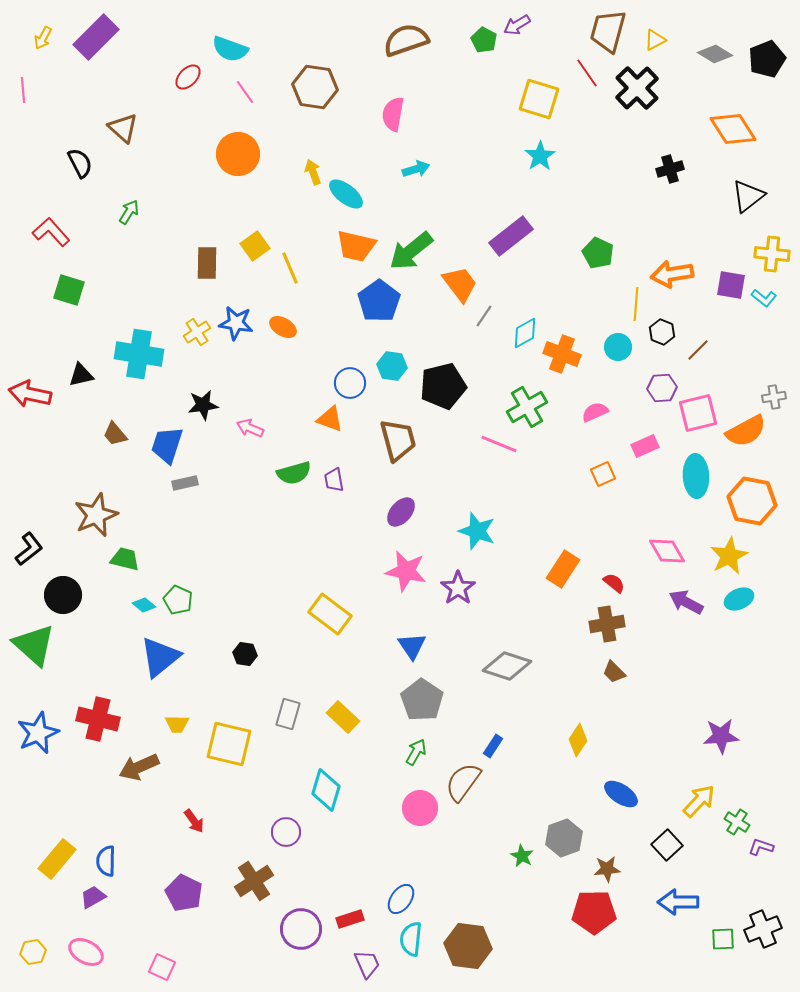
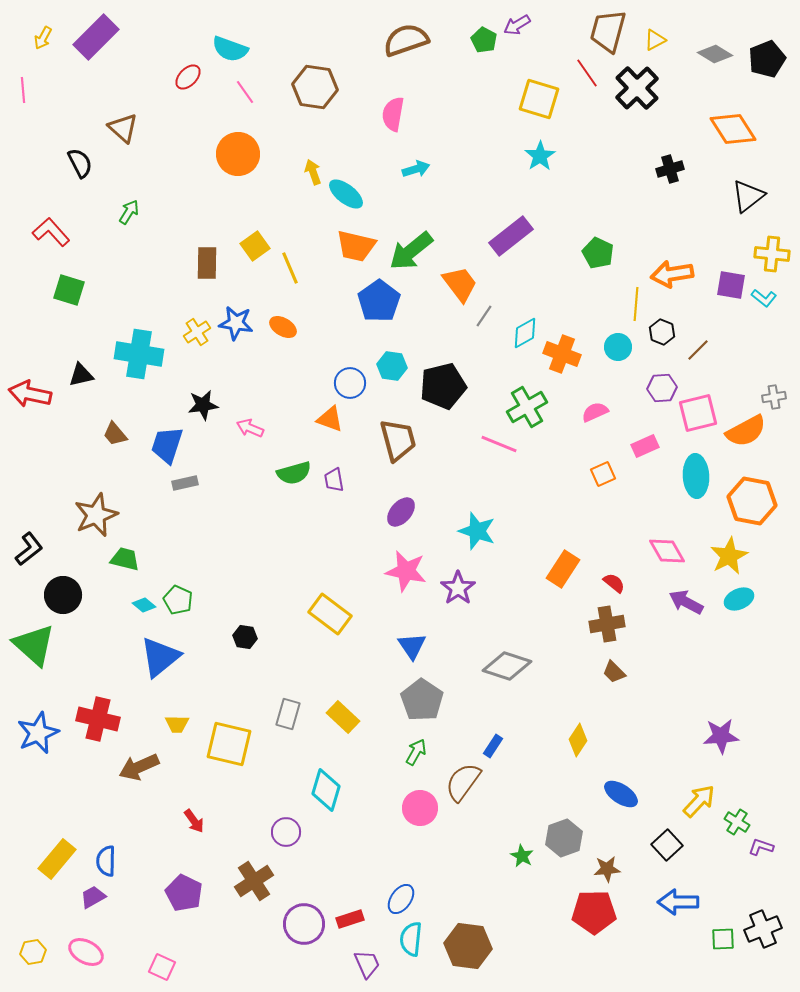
black hexagon at (245, 654): moved 17 px up
purple circle at (301, 929): moved 3 px right, 5 px up
